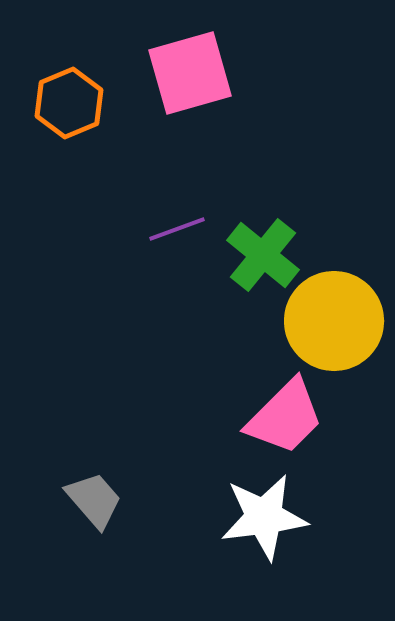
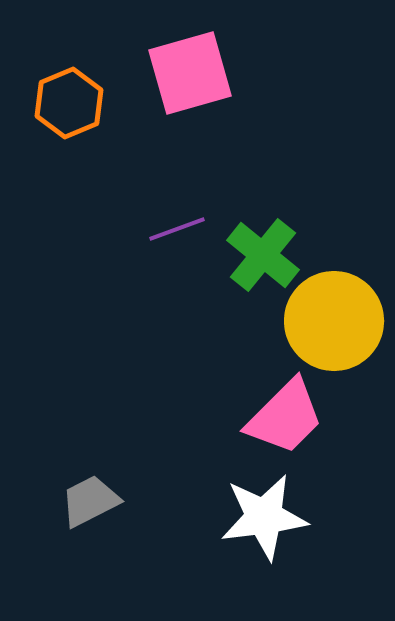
gray trapezoid: moved 4 px left, 1 px down; rotated 76 degrees counterclockwise
